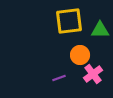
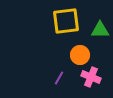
yellow square: moved 3 px left
pink cross: moved 2 px left, 3 px down; rotated 30 degrees counterclockwise
purple line: rotated 40 degrees counterclockwise
